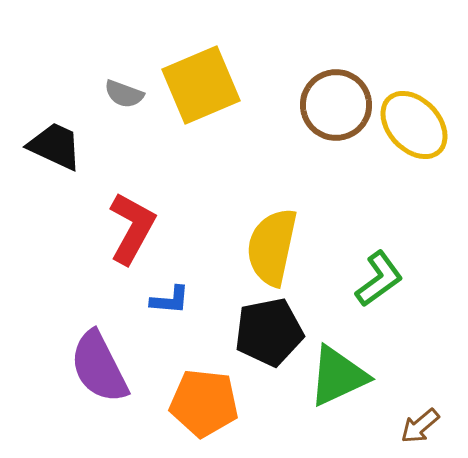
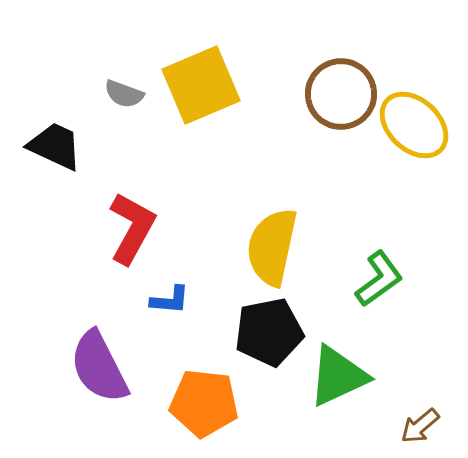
brown circle: moved 5 px right, 11 px up
yellow ellipse: rotated 4 degrees counterclockwise
